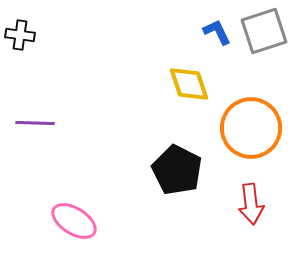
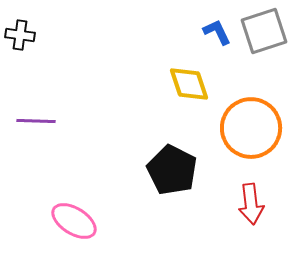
purple line: moved 1 px right, 2 px up
black pentagon: moved 5 px left
